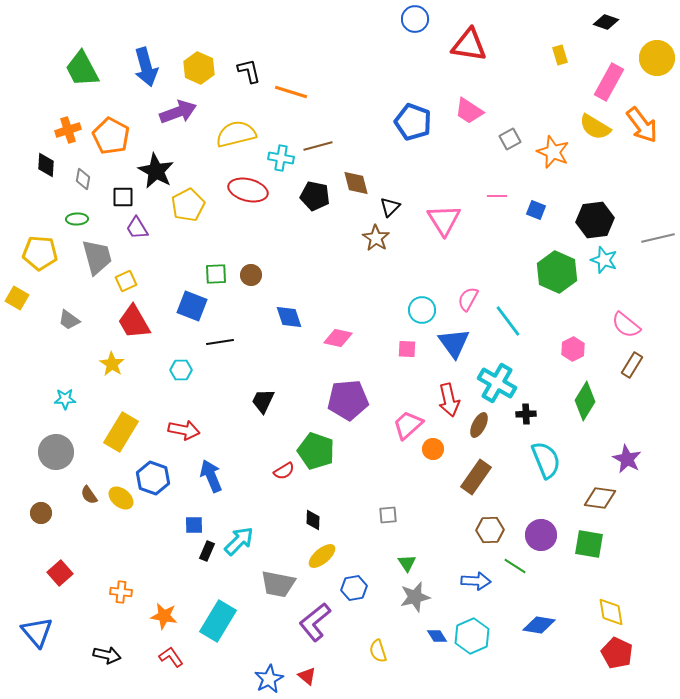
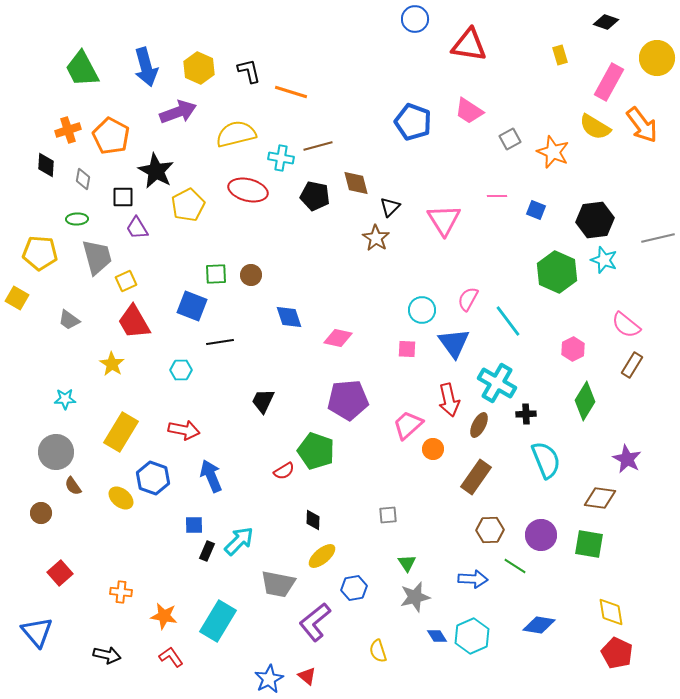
brown semicircle at (89, 495): moved 16 px left, 9 px up
blue arrow at (476, 581): moved 3 px left, 2 px up
